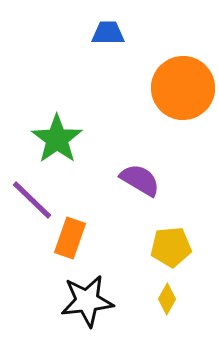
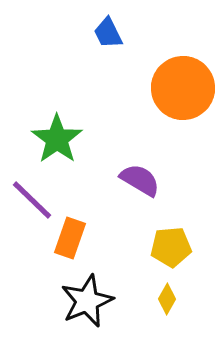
blue trapezoid: rotated 116 degrees counterclockwise
black star: rotated 16 degrees counterclockwise
